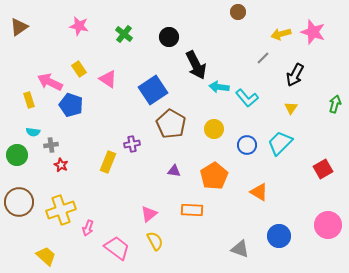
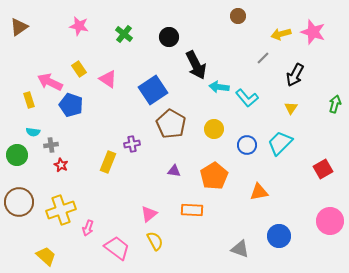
brown circle at (238, 12): moved 4 px down
orange triangle at (259, 192): rotated 42 degrees counterclockwise
pink circle at (328, 225): moved 2 px right, 4 px up
